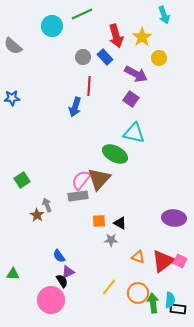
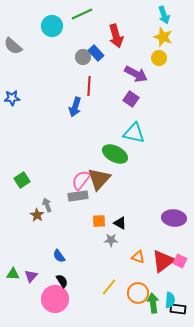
yellow star: moved 21 px right; rotated 18 degrees counterclockwise
blue rectangle: moved 9 px left, 4 px up
purple triangle: moved 37 px left, 4 px down; rotated 24 degrees counterclockwise
pink circle: moved 4 px right, 1 px up
